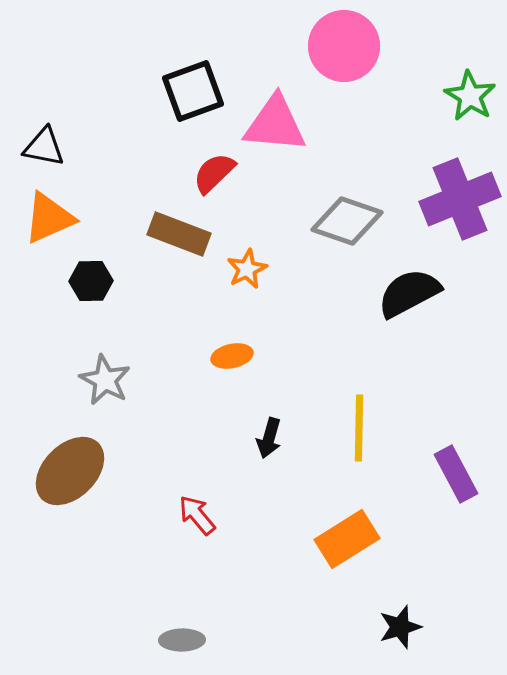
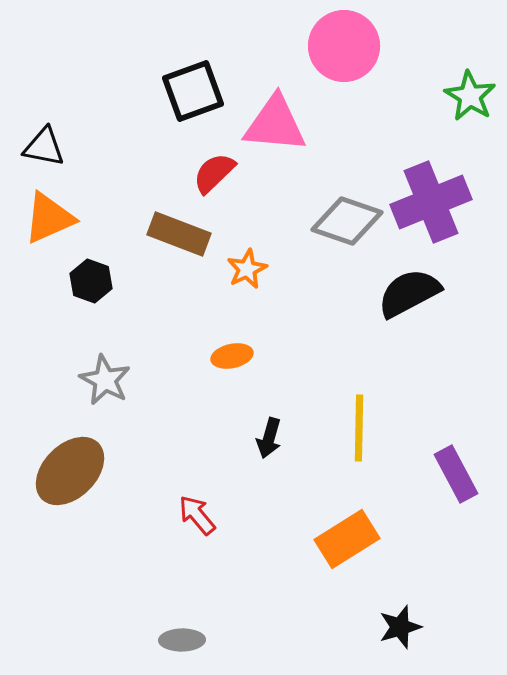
purple cross: moved 29 px left, 3 px down
black hexagon: rotated 21 degrees clockwise
